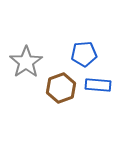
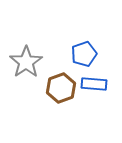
blue pentagon: rotated 15 degrees counterclockwise
blue rectangle: moved 4 px left, 1 px up
